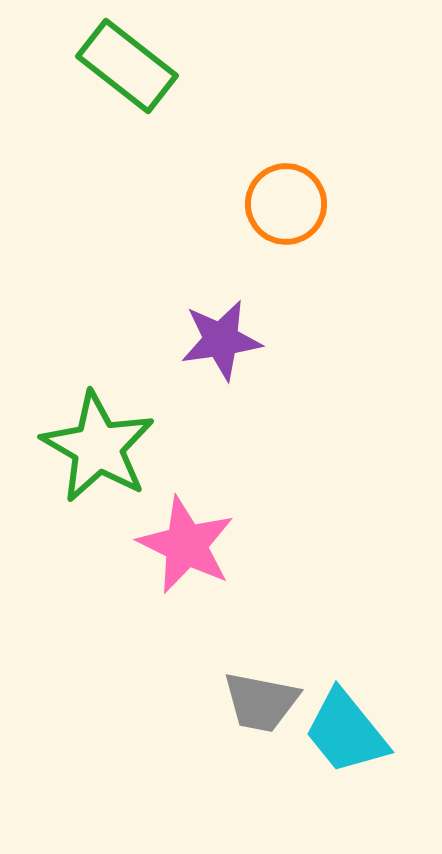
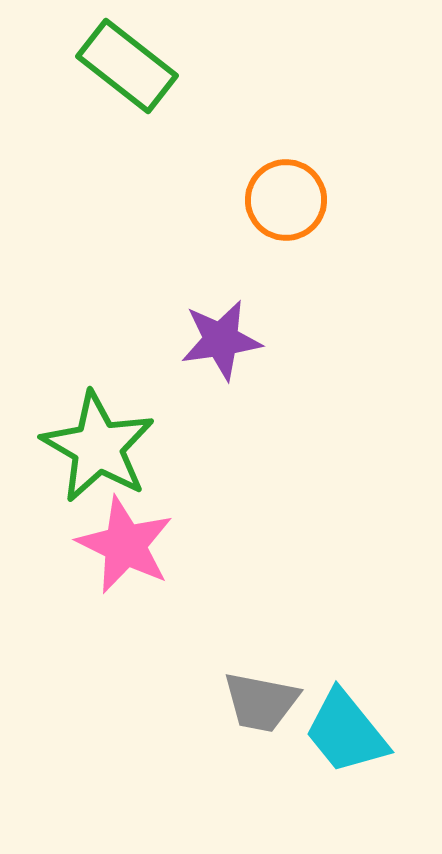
orange circle: moved 4 px up
pink star: moved 61 px left
